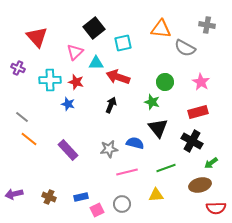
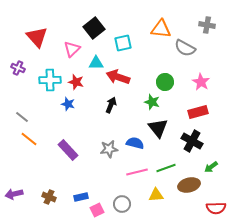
pink triangle: moved 3 px left, 3 px up
green arrow: moved 4 px down
pink line: moved 10 px right
brown ellipse: moved 11 px left
